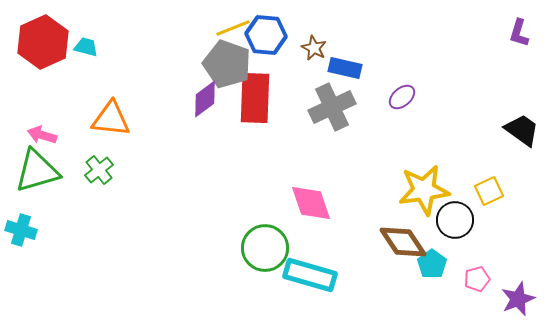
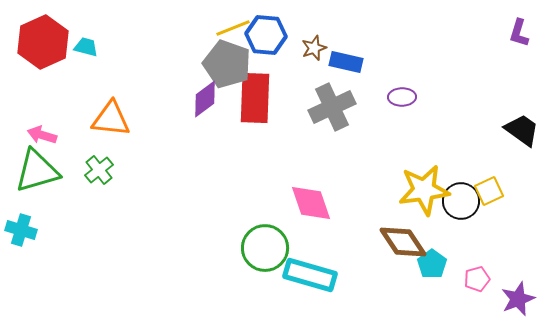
brown star: rotated 25 degrees clockwise
blue rectangle: moved 1 px right, 6 px up
purple ellipse: rotated 40 degrees clockwise
black circle: moved 6 px right, 19 px up
